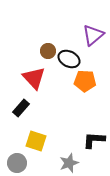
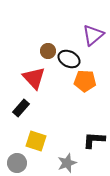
gray star: moved 2 px left
